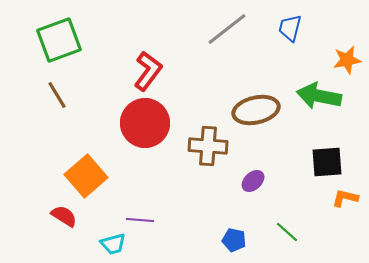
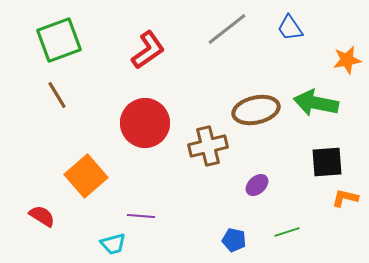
blue trapezoid: rotated 48 degrees counterclockwise
red L-shape: moved 21 px up; rotated 18 degrees clockwise
green arrow: moved 3 px left, 7 px down
brown cross: rotated 18 degrees counterclockwise
purple ellipse: moved 4 px right, 4 px down
red semicircle: moved 22 px left
purple line: moved 1 px right, 4 px up
green line: rotated 60 degrees counterclockwise
